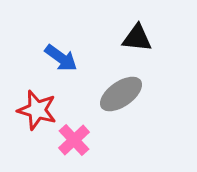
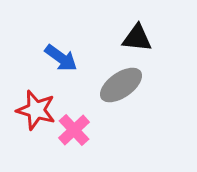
gray ellipse: moved 9 px up
red star: moved 1 px left
pink cross: moved 10 px up
